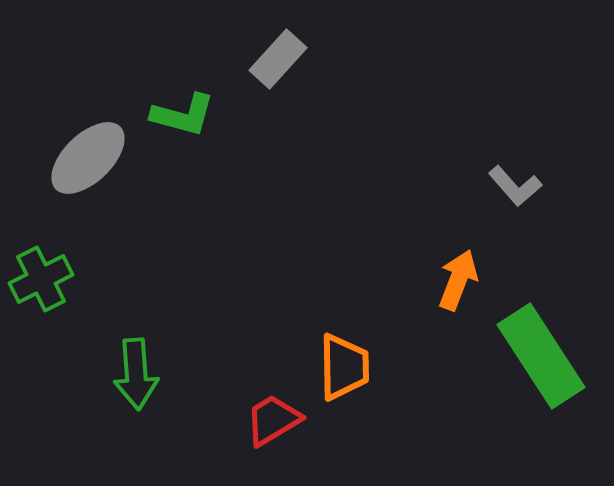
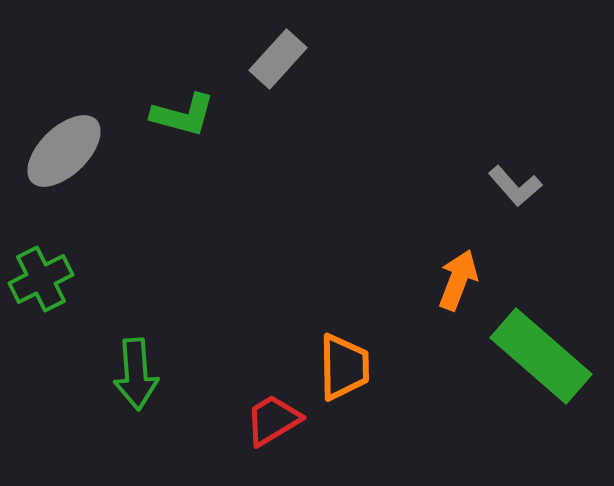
gray ellipse: moved 24 px left, 7 px up
green rectangle: rotated 16 degrees counterclockwise
